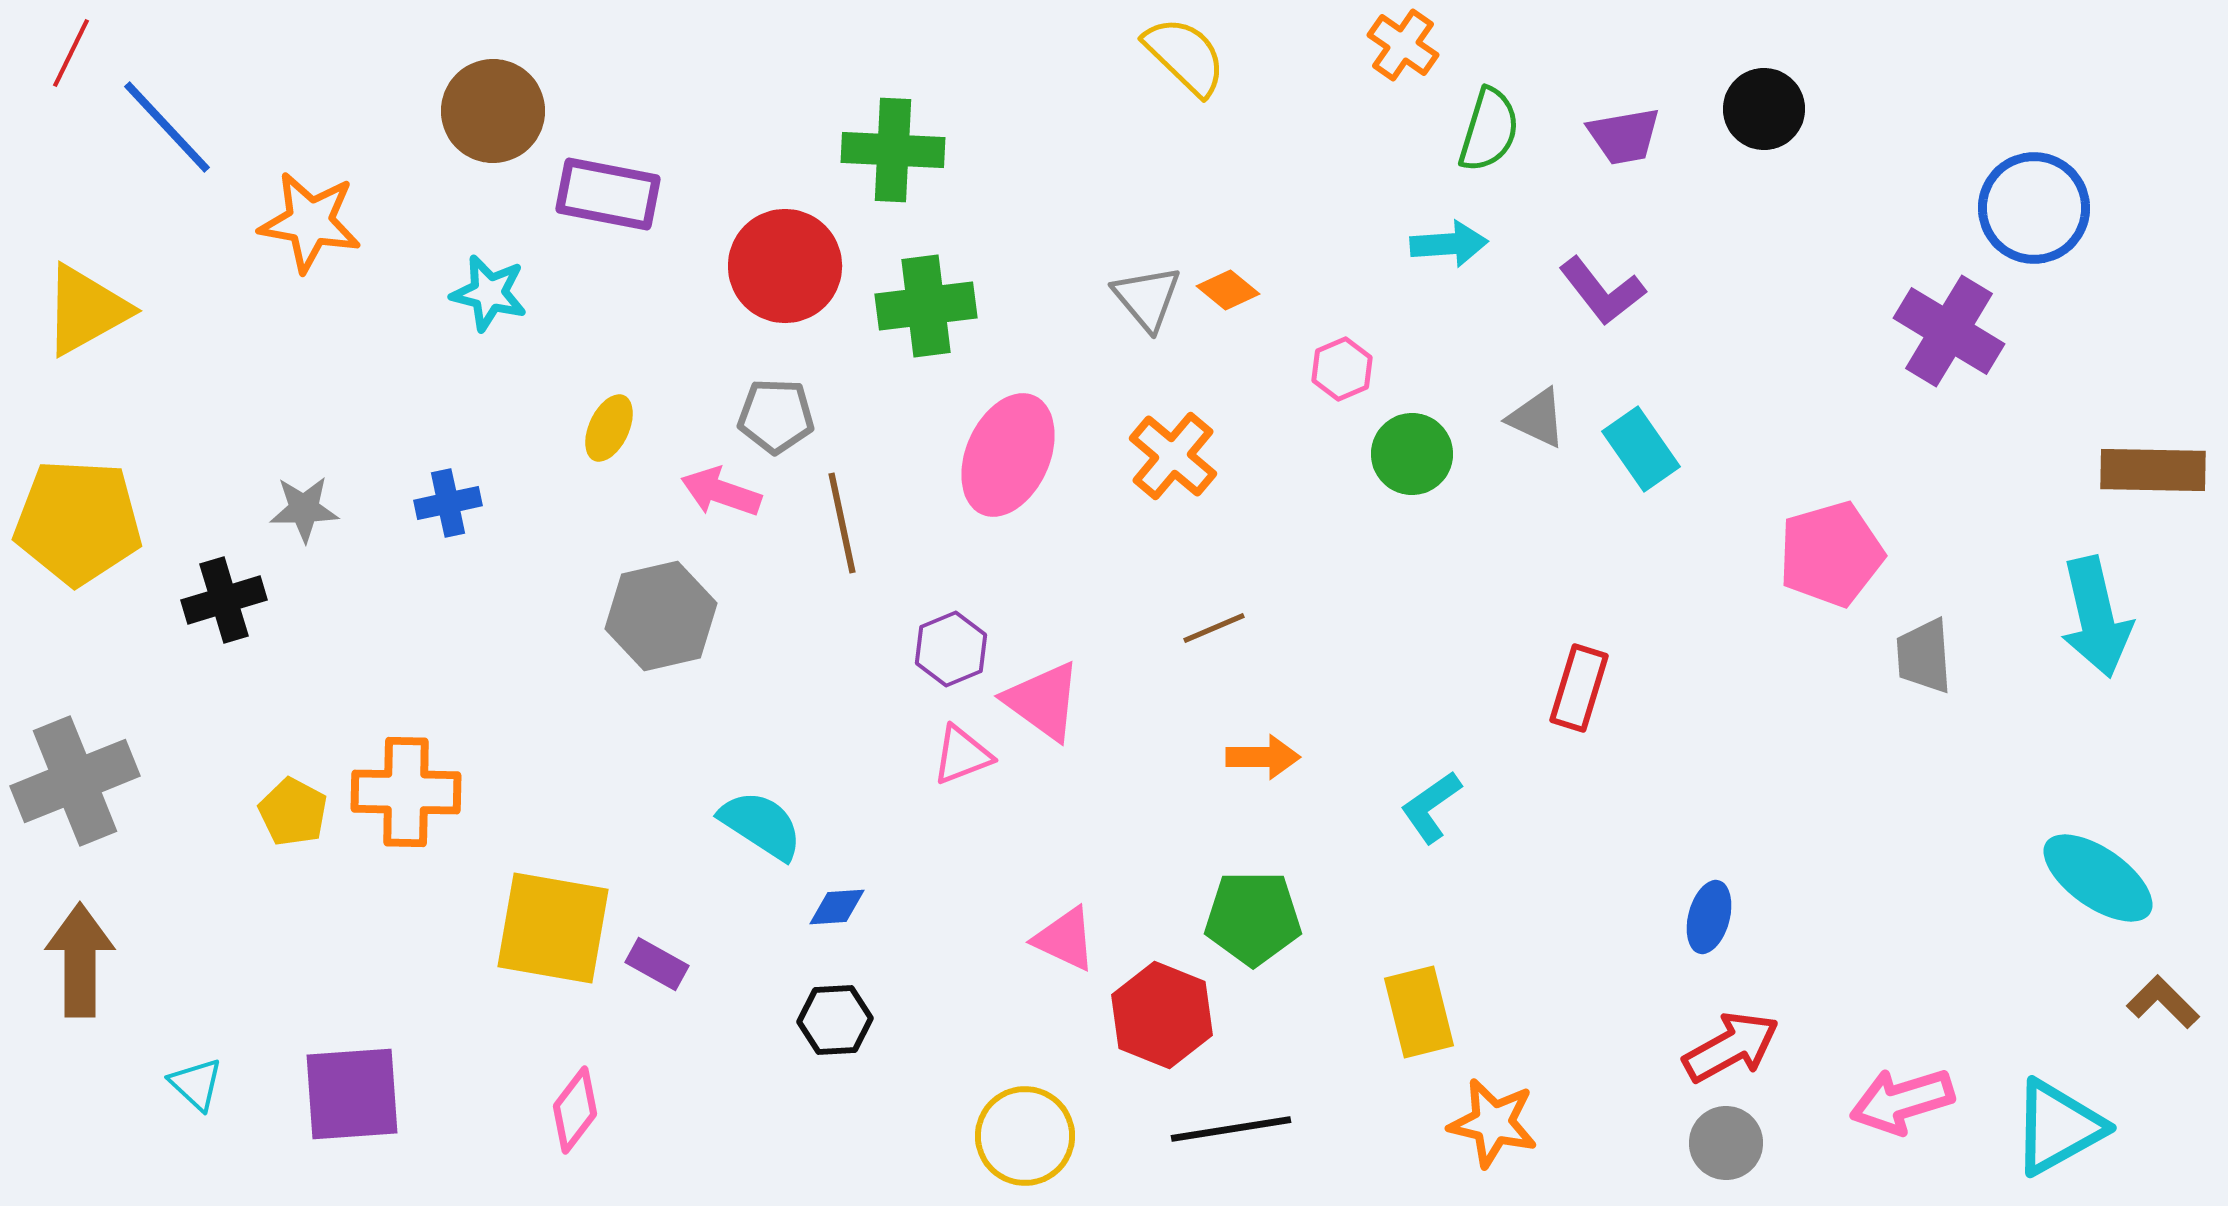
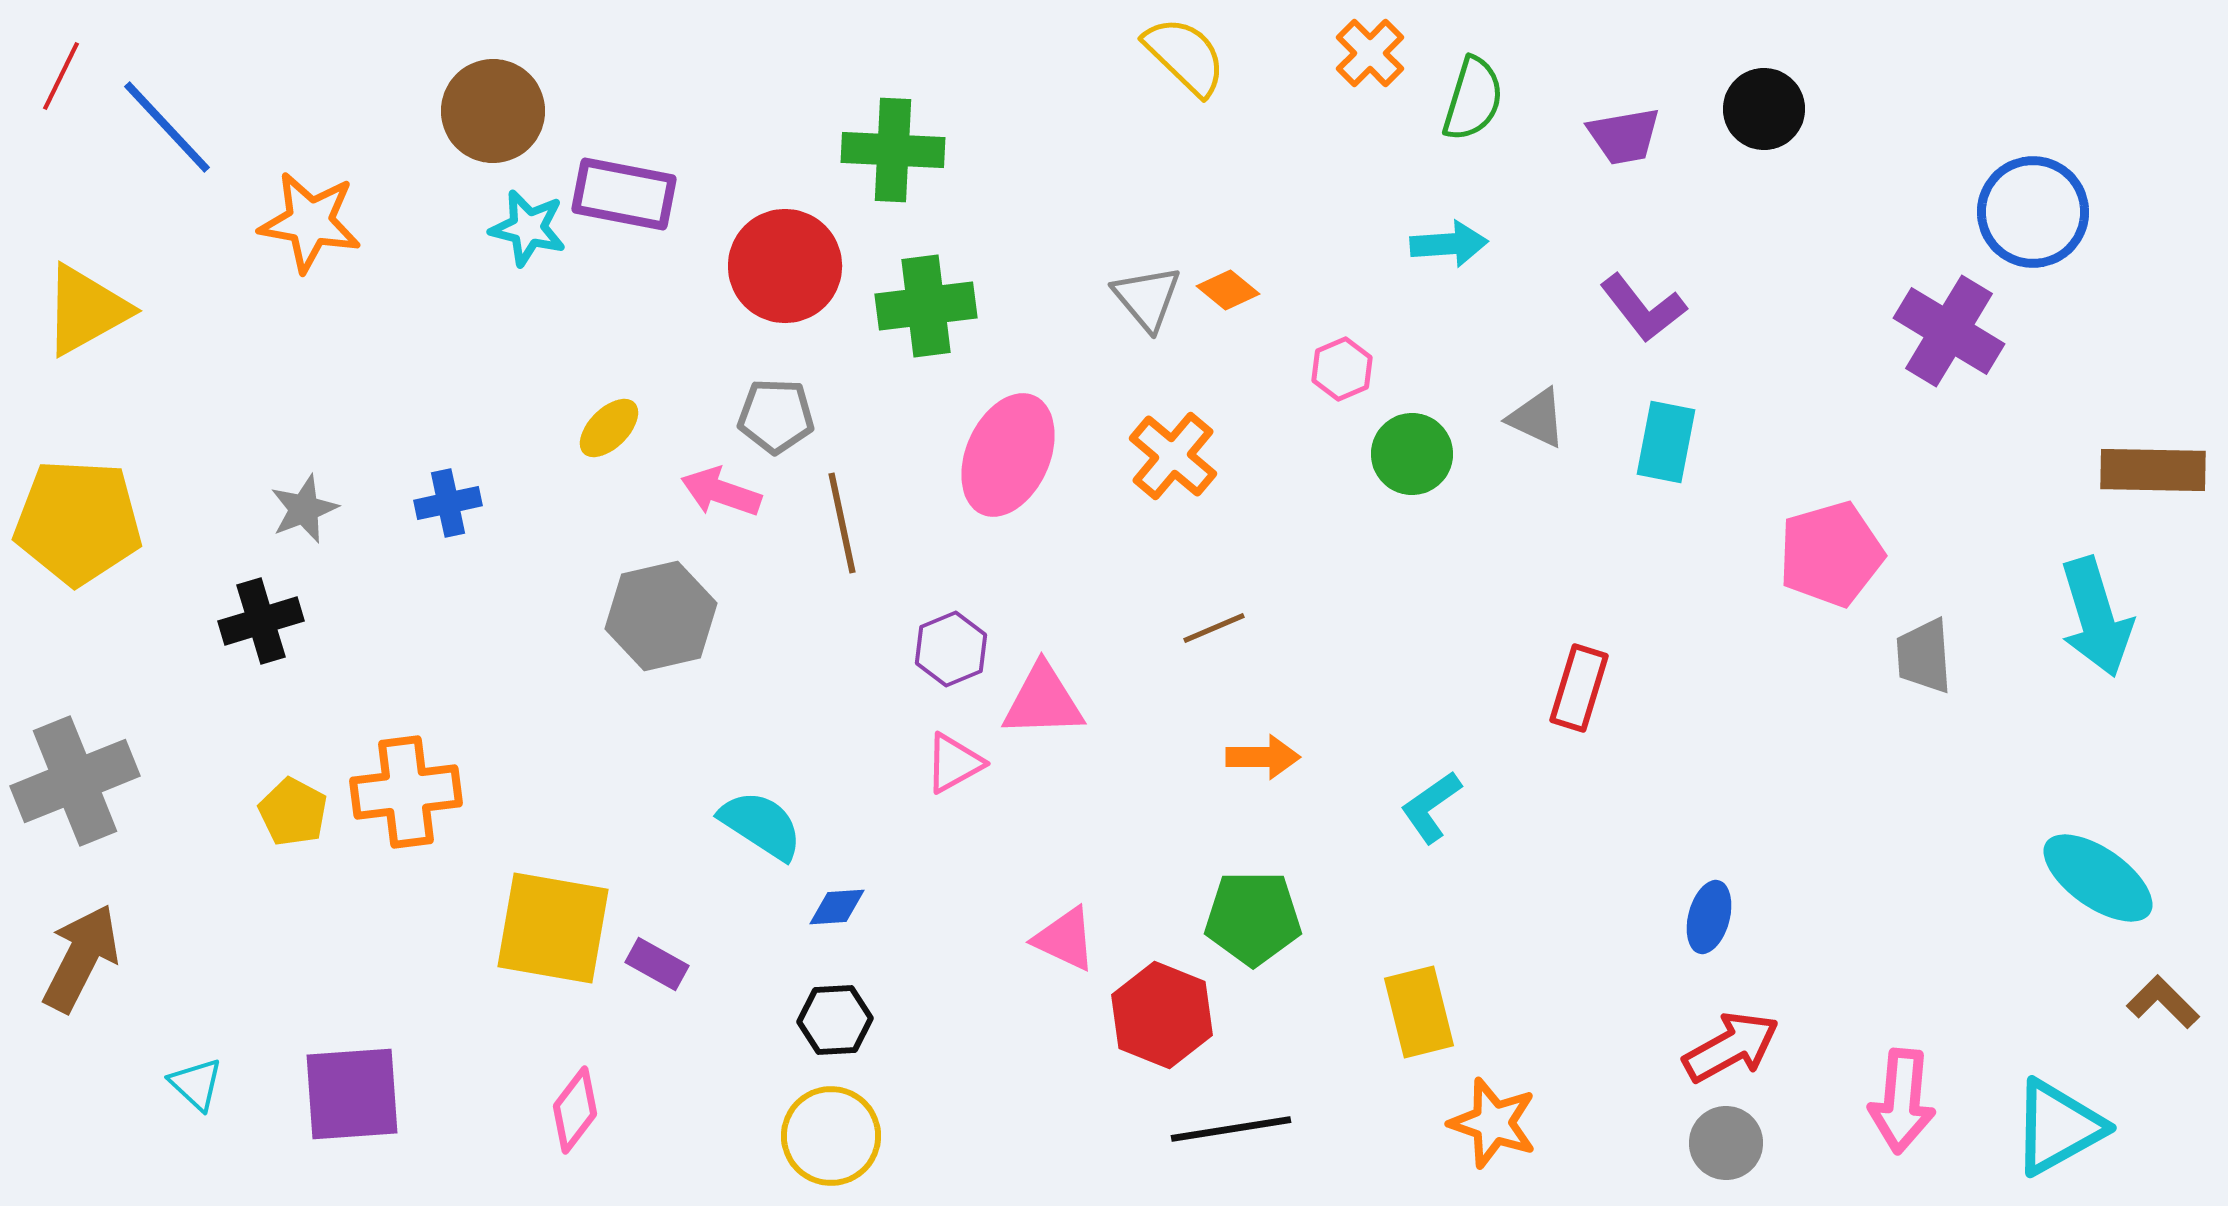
orange cross at (1403, 45): moved 33 px left, 8 px down; rotated 10 degrees clockwise
red line at (71, 53): moved 10 px left, 23 px down
green semicircle at (1489, 130): moved 16 px left, 31 px up
purple rectangle at (608, 194): moved 16 px right
blue circle at (2034, 208): moved 1 px left, 4 px down
purple L-shape at (1602, 291): moved 41 px right, 17 px down
cyan star at (489, 293): moved 39 px right, 65 px up
yellow ellipse at (609, 428): rotated 20 degrees clockwise
cyan rectangle at (1641, 449): moved 25 px right, 7 px up; rotated 46 degrees clockwise
gray star at (304, 509): rotated 20 degrees counterclockwise
black cross at (224, 600): moved 37 px right, 21 px down
cyan arrow at (2096, 617): rotated 4 degrees counterclockwise
pink triangle at (1043, 701): rotated 38 degrees counterclockwise
pink triangle at (962, 755): moved 8 px left, 8 px down; rotated 8 degrees counterclockwise
orange cross at (406, 792): rotated 8 degrees counterclockwise
brown arrow at (80, 960): moved 1 px right, 2 px up; rotated 27 degrees clockwise
pink arrow at (1902, 1101): rotated 68 degrees counterclockwise
orange star at (1493, 1123): rotated 6 degrees clockwise
yellow circle at (1025, 1136): moved 194 px left
